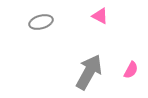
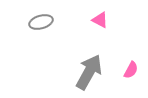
pink triangle: moved 4 px down
